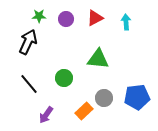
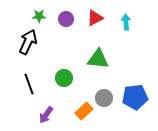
black line: rotated 20 degrees clockwise
blue pentagon: moved 2 px left
